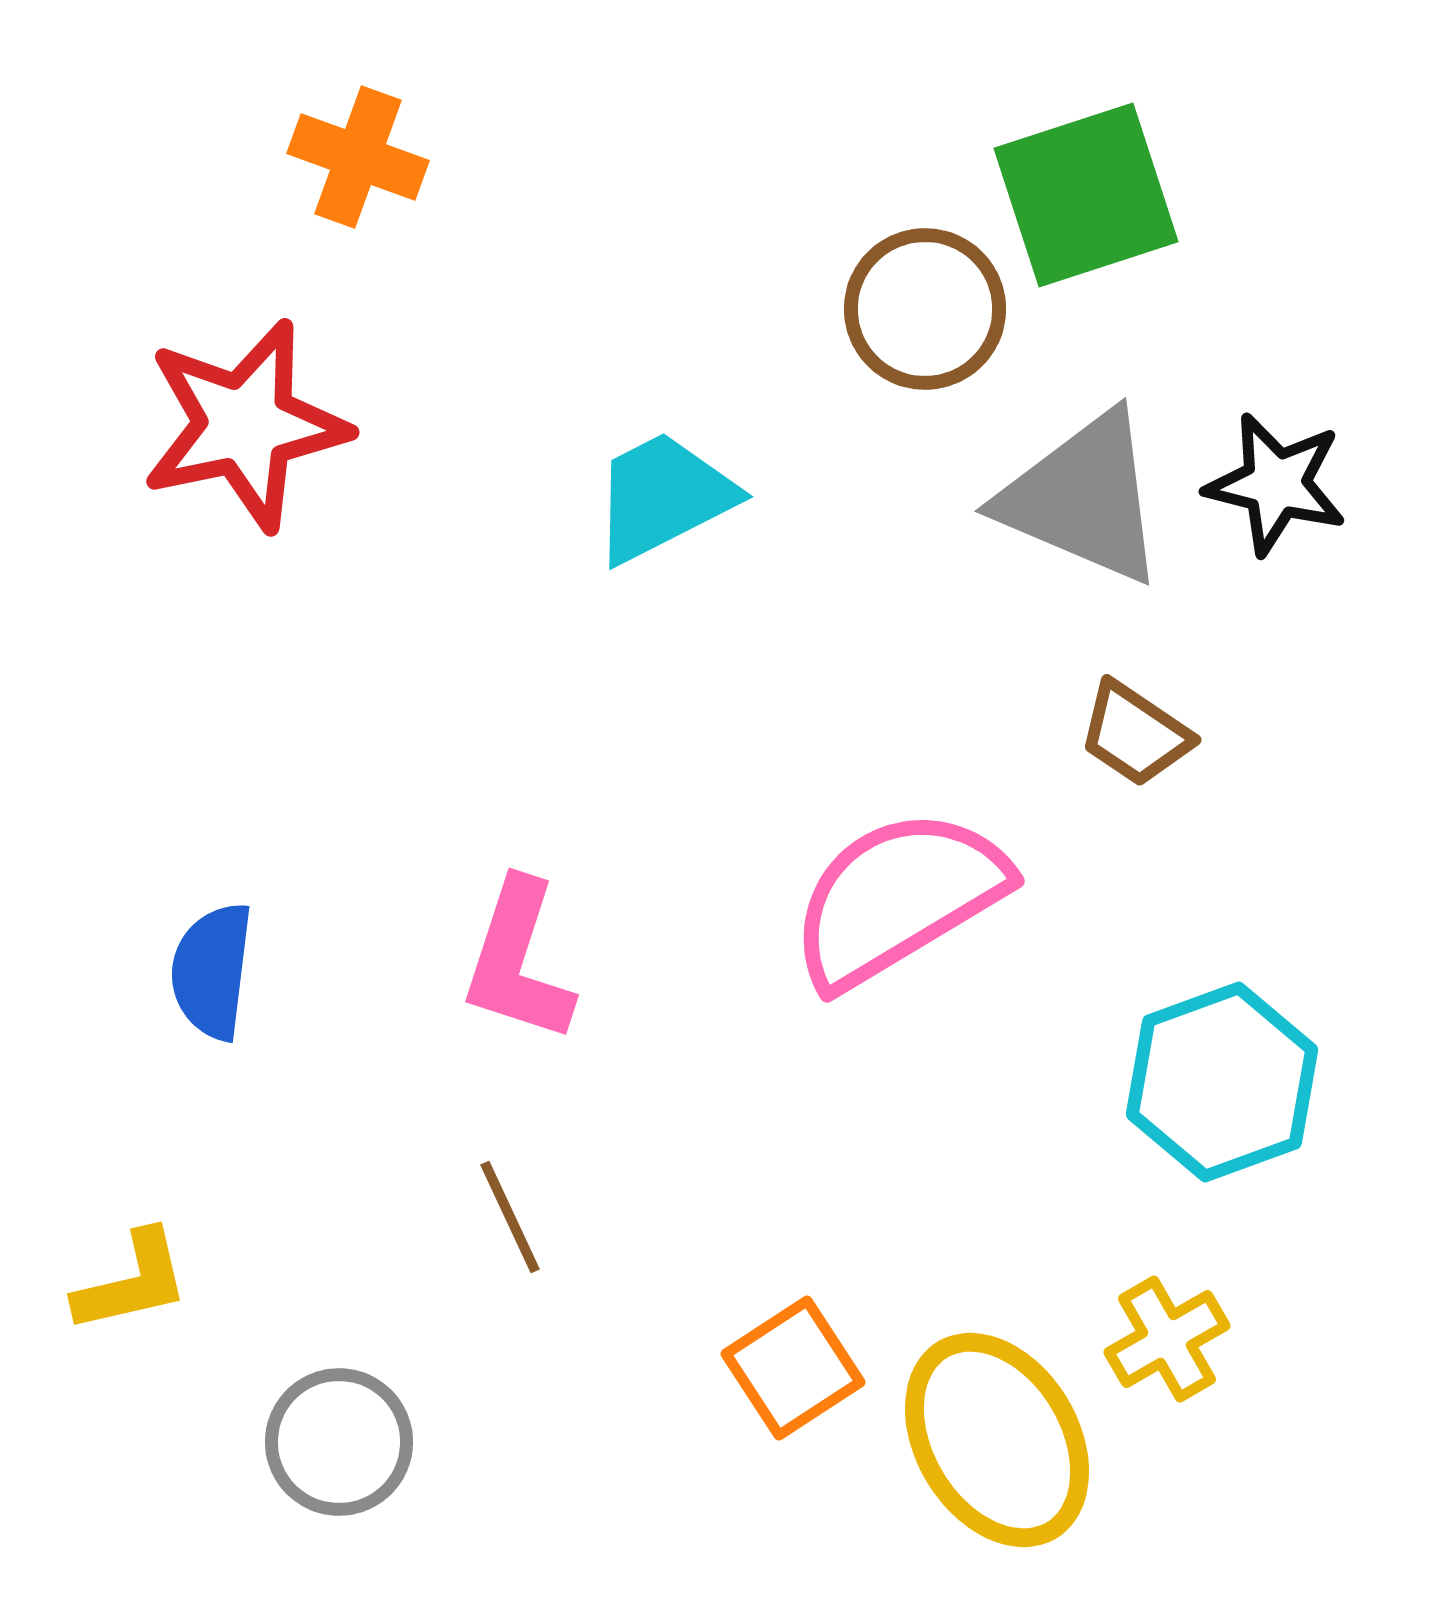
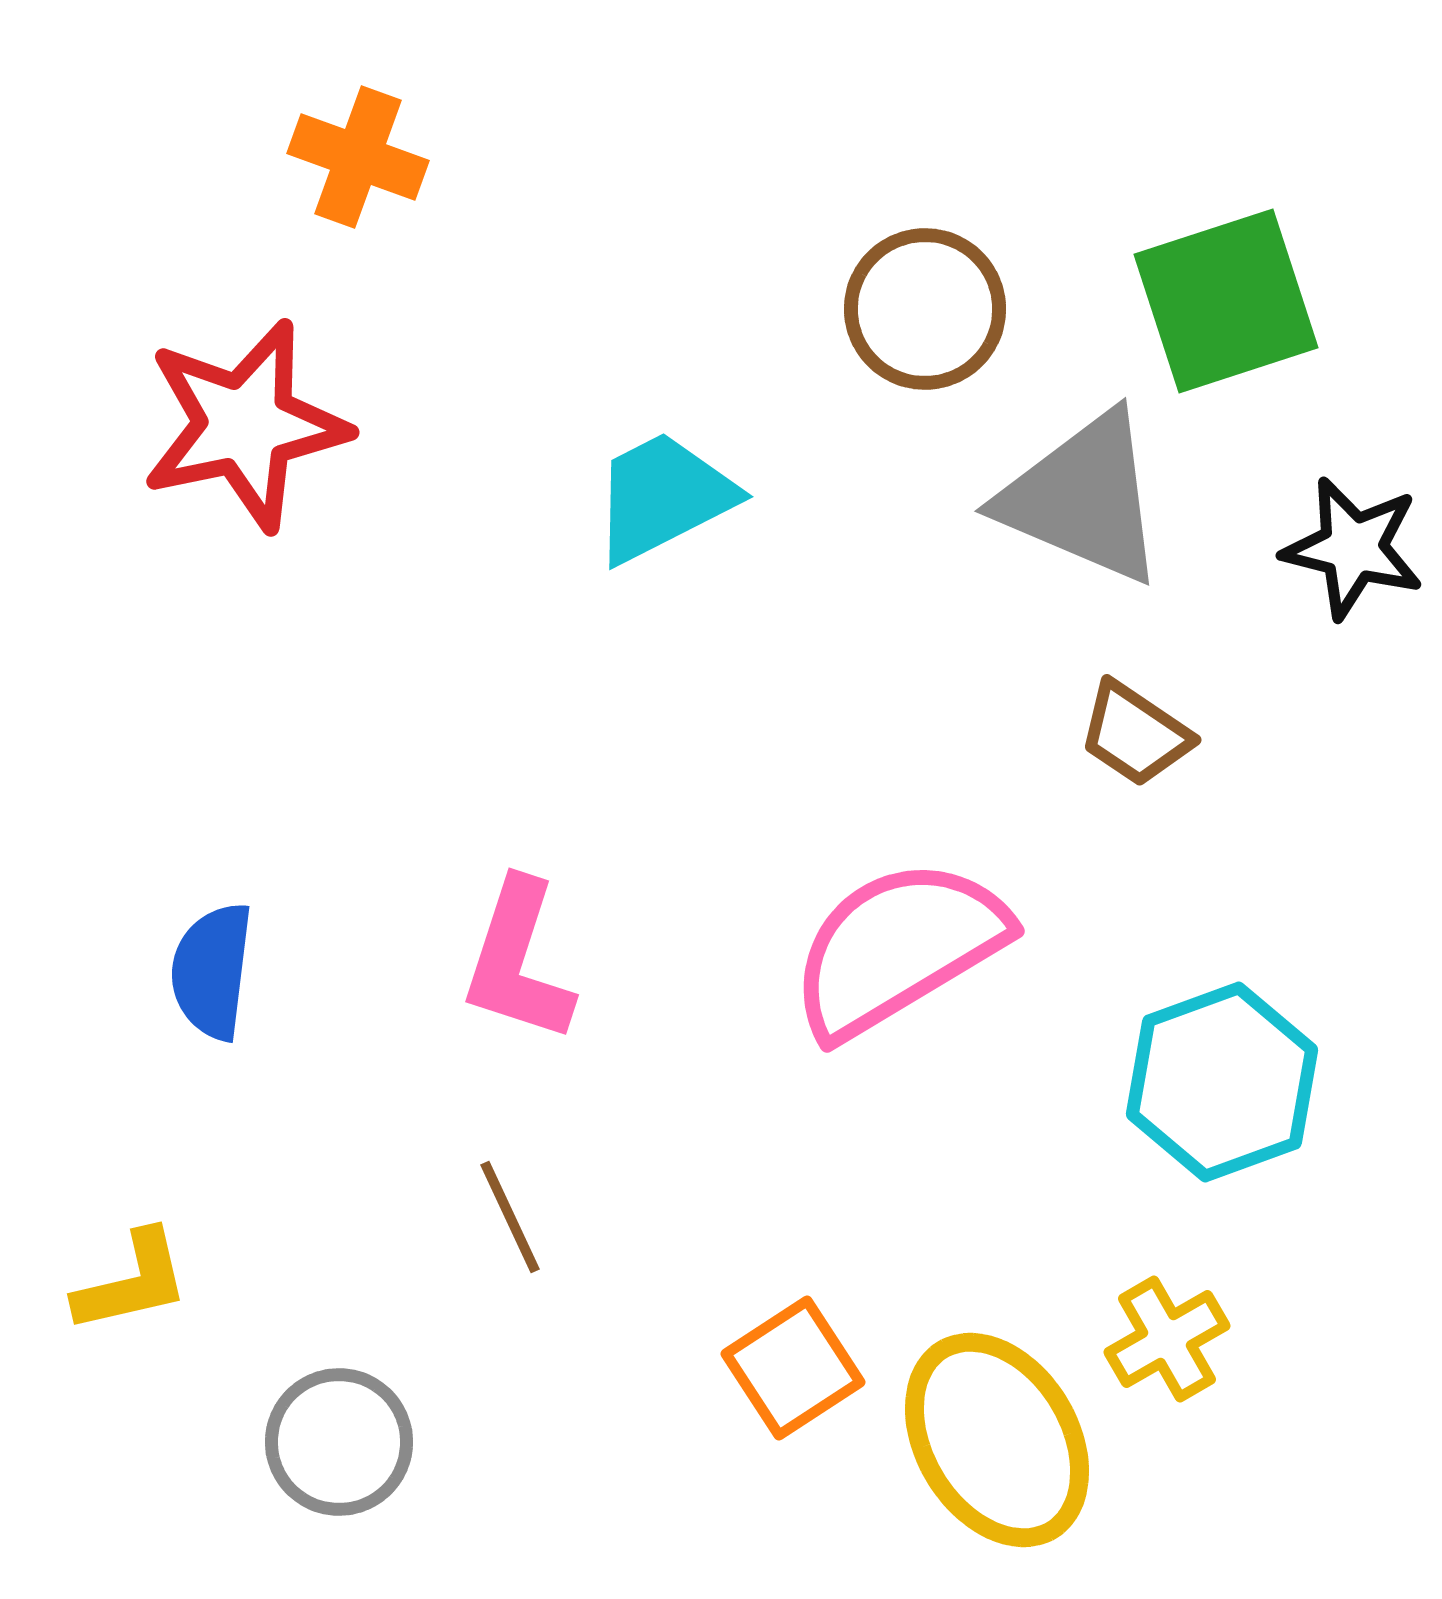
green square: moved 140 px right, 106 px down
black star: moved 77 px right, 64 px down
pink semicircle: moved 50 px down
